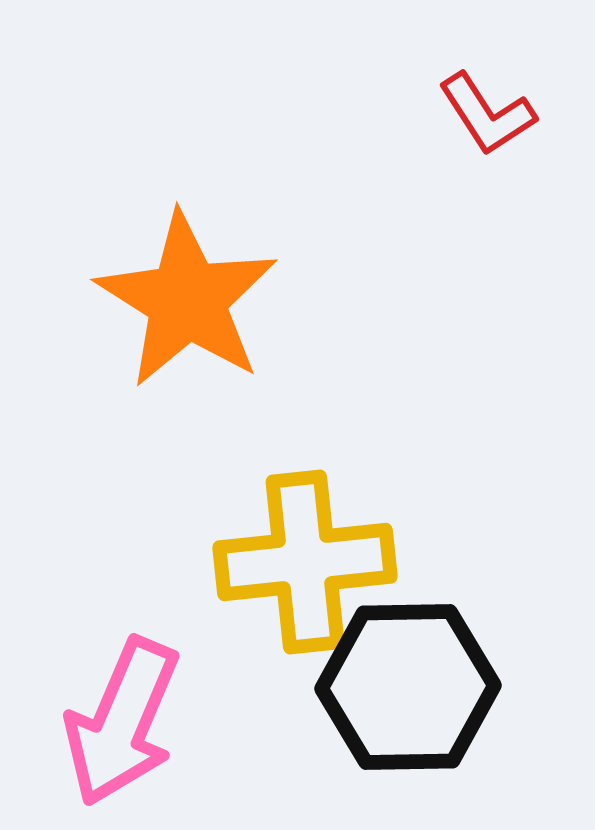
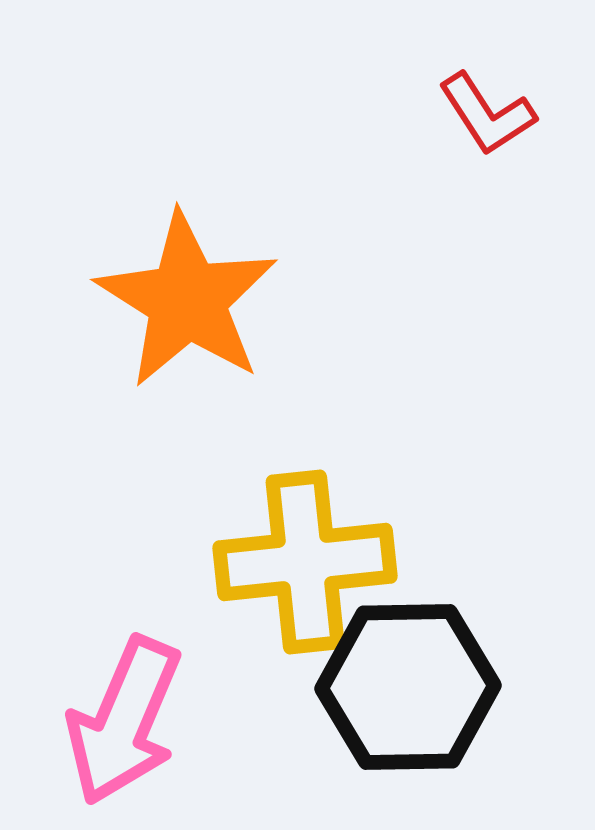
pink arrow: moved 2 px right, 1 px up
